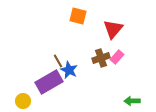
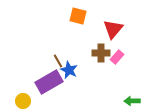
brown cross: moved 5 px up; rotated 18 degrees clockwise
